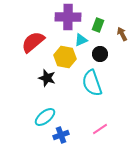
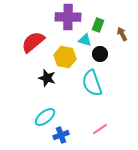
cyan triangle: moved 4 px right; rotated 40 degrees clockwise
